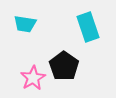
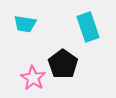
black pentagon: moved 1 px left, 2 px up
pink star: rotated 10 degrees counterclockwise
